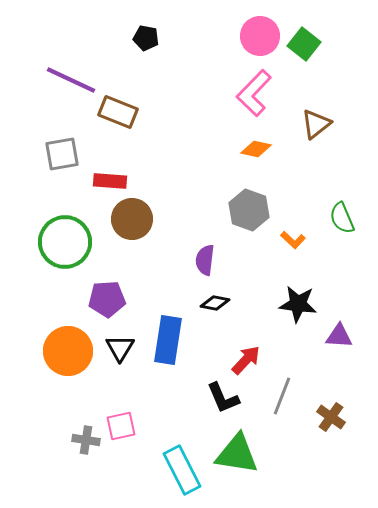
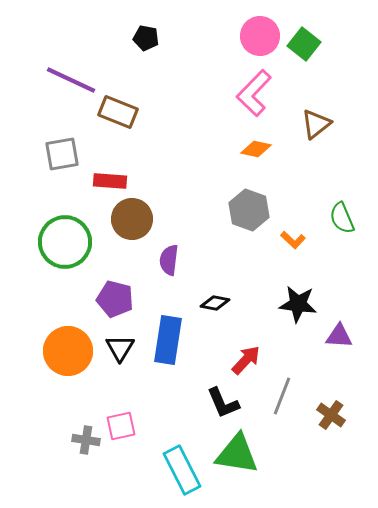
purple semicircle: moved 36 px left
purple pentagon: moved 8 px right; rotated 18 degrees clockwise
black L-shape: moved 5 px down
brown cross: moved 2 px up
